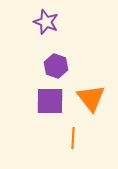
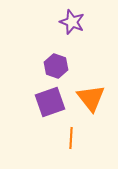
purple star: moved 26 px right
purple square: moved 1 px down; rotated 20 degrees counterclockwise
orange line: moved 2 px left
